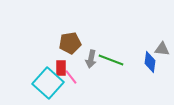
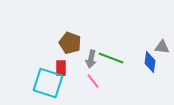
brown pentagon: rotated 30 degrees clockwise
gray triangle: moved 2 px up
green line: moved 2 px up
pink line: moved 22 px right, 4 px down
cyan square: rotated 24 degrees counterclockwise
